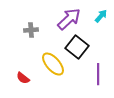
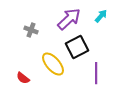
gray cross: rotated 24 degrees clockwise
black square: rotated 25 degrees clockwise
purple line: moved 2 px left, 1 px up
